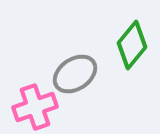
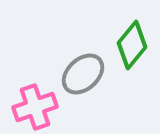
gray ellipse: moved 8 px right; rotated 9 degrees counterclockwise
